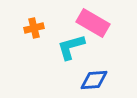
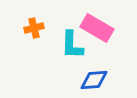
pink rectangle: moved 4 px right, 5 px down
cyan L-shape: moved 1 px right, 2 px up; rotated 72 degrees counterclockwise
